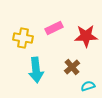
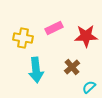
cyan semicircle: moved 1 px right, 1 px down; rotated 24 degrees counterclockwise
